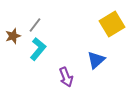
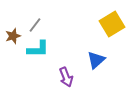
cyan L-shape: rotated 50 degrees clockwise
